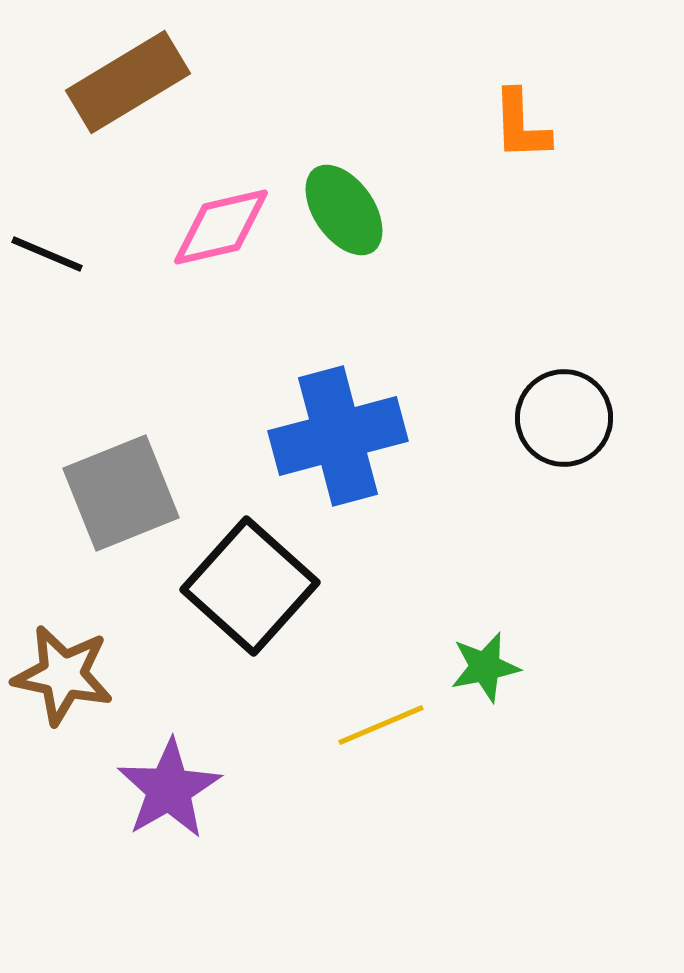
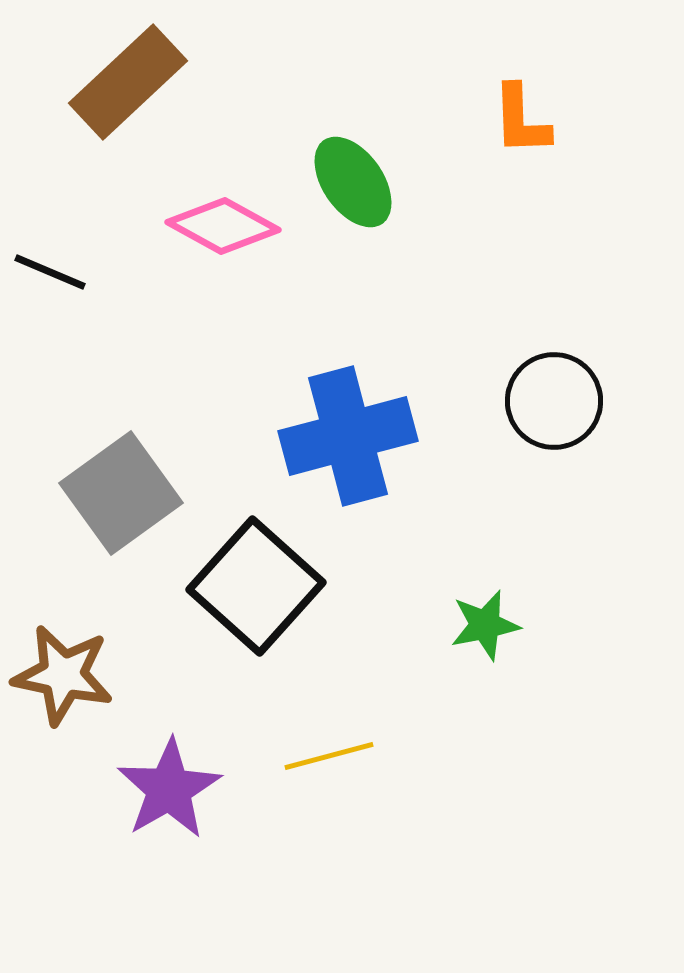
brown rectangle: rotated 12 degrees counterclockwise
orange L-shape: moved 5 px up
green ellipse: moved 9 px right, 28 px up
pink diamond: moved 2 px right, 1 px up; rotated 42 degrees clockwise
black line: moved 3 px right, 18 px down
black circle: moved 10 px left, 17 px up
blue cross: moved 10 px right
gray square: rotated 14 degrees counterclockwise
black square: moved 6 px right
green star: moved 42 px up
yellow line: moved 52 px left, 31 px down; rotated 8 degrees clockwise
